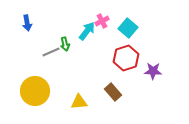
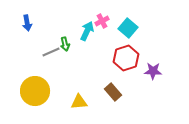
cyan arrow: rotated 12 degrees counterclockwise
